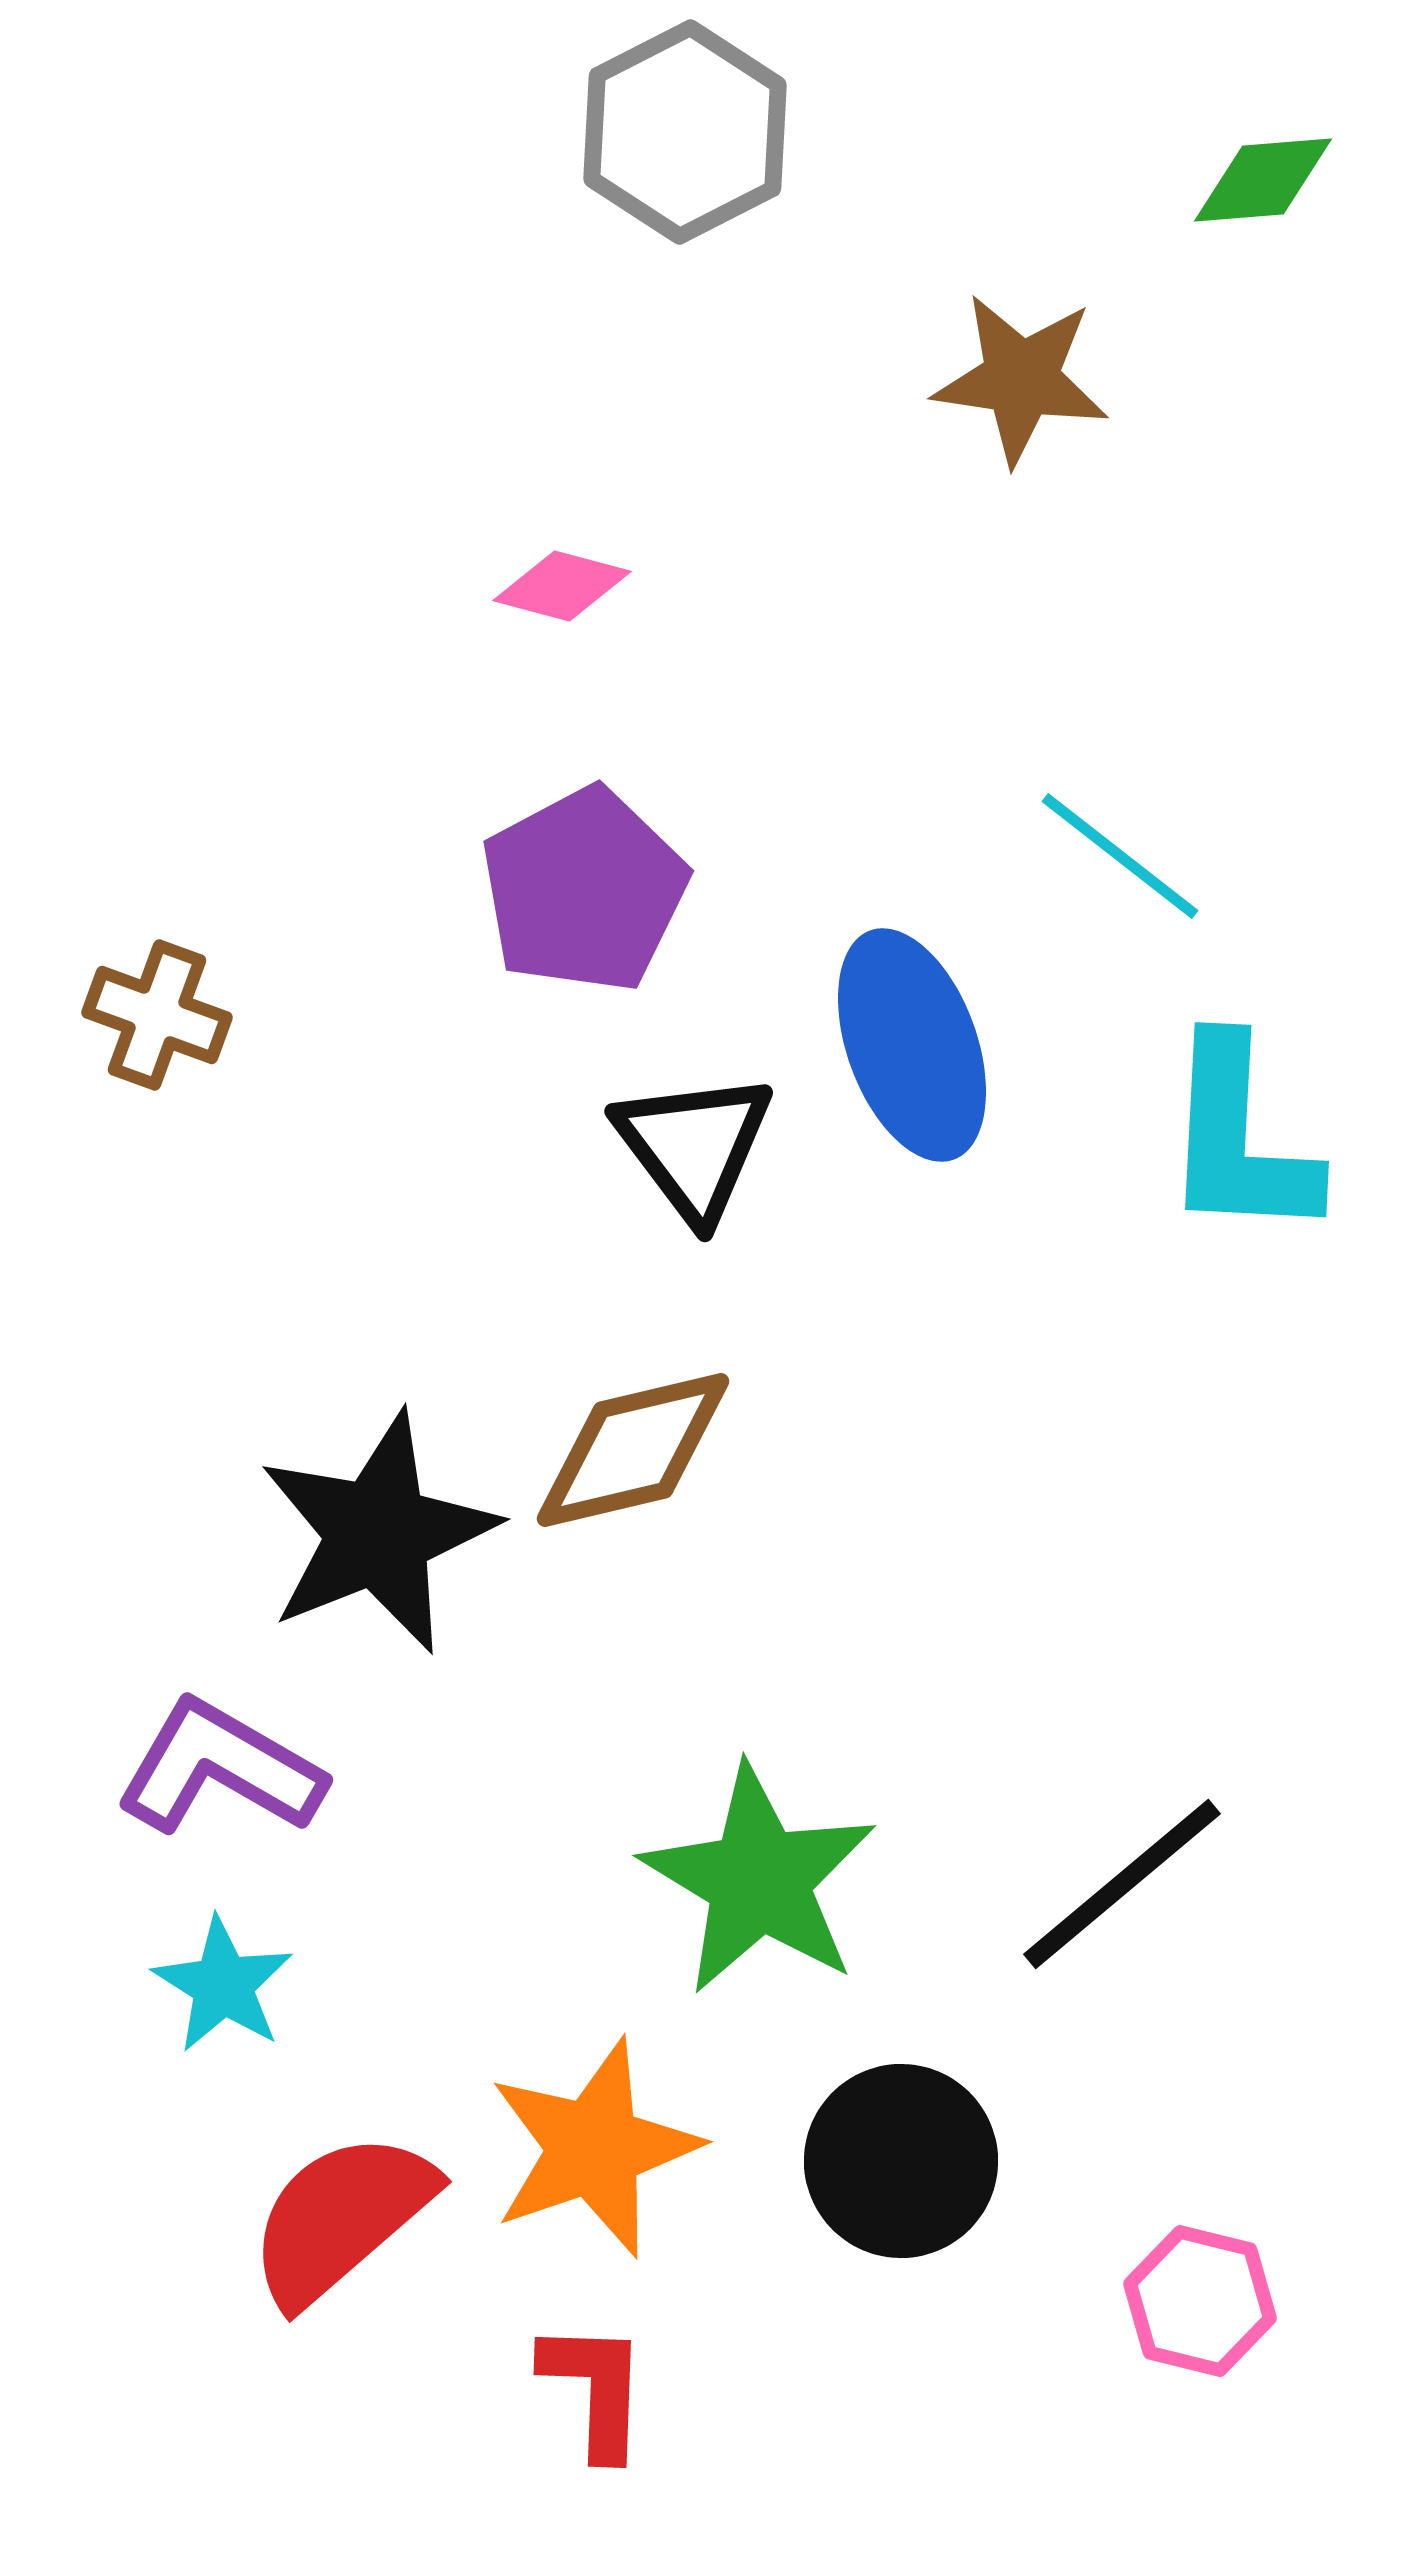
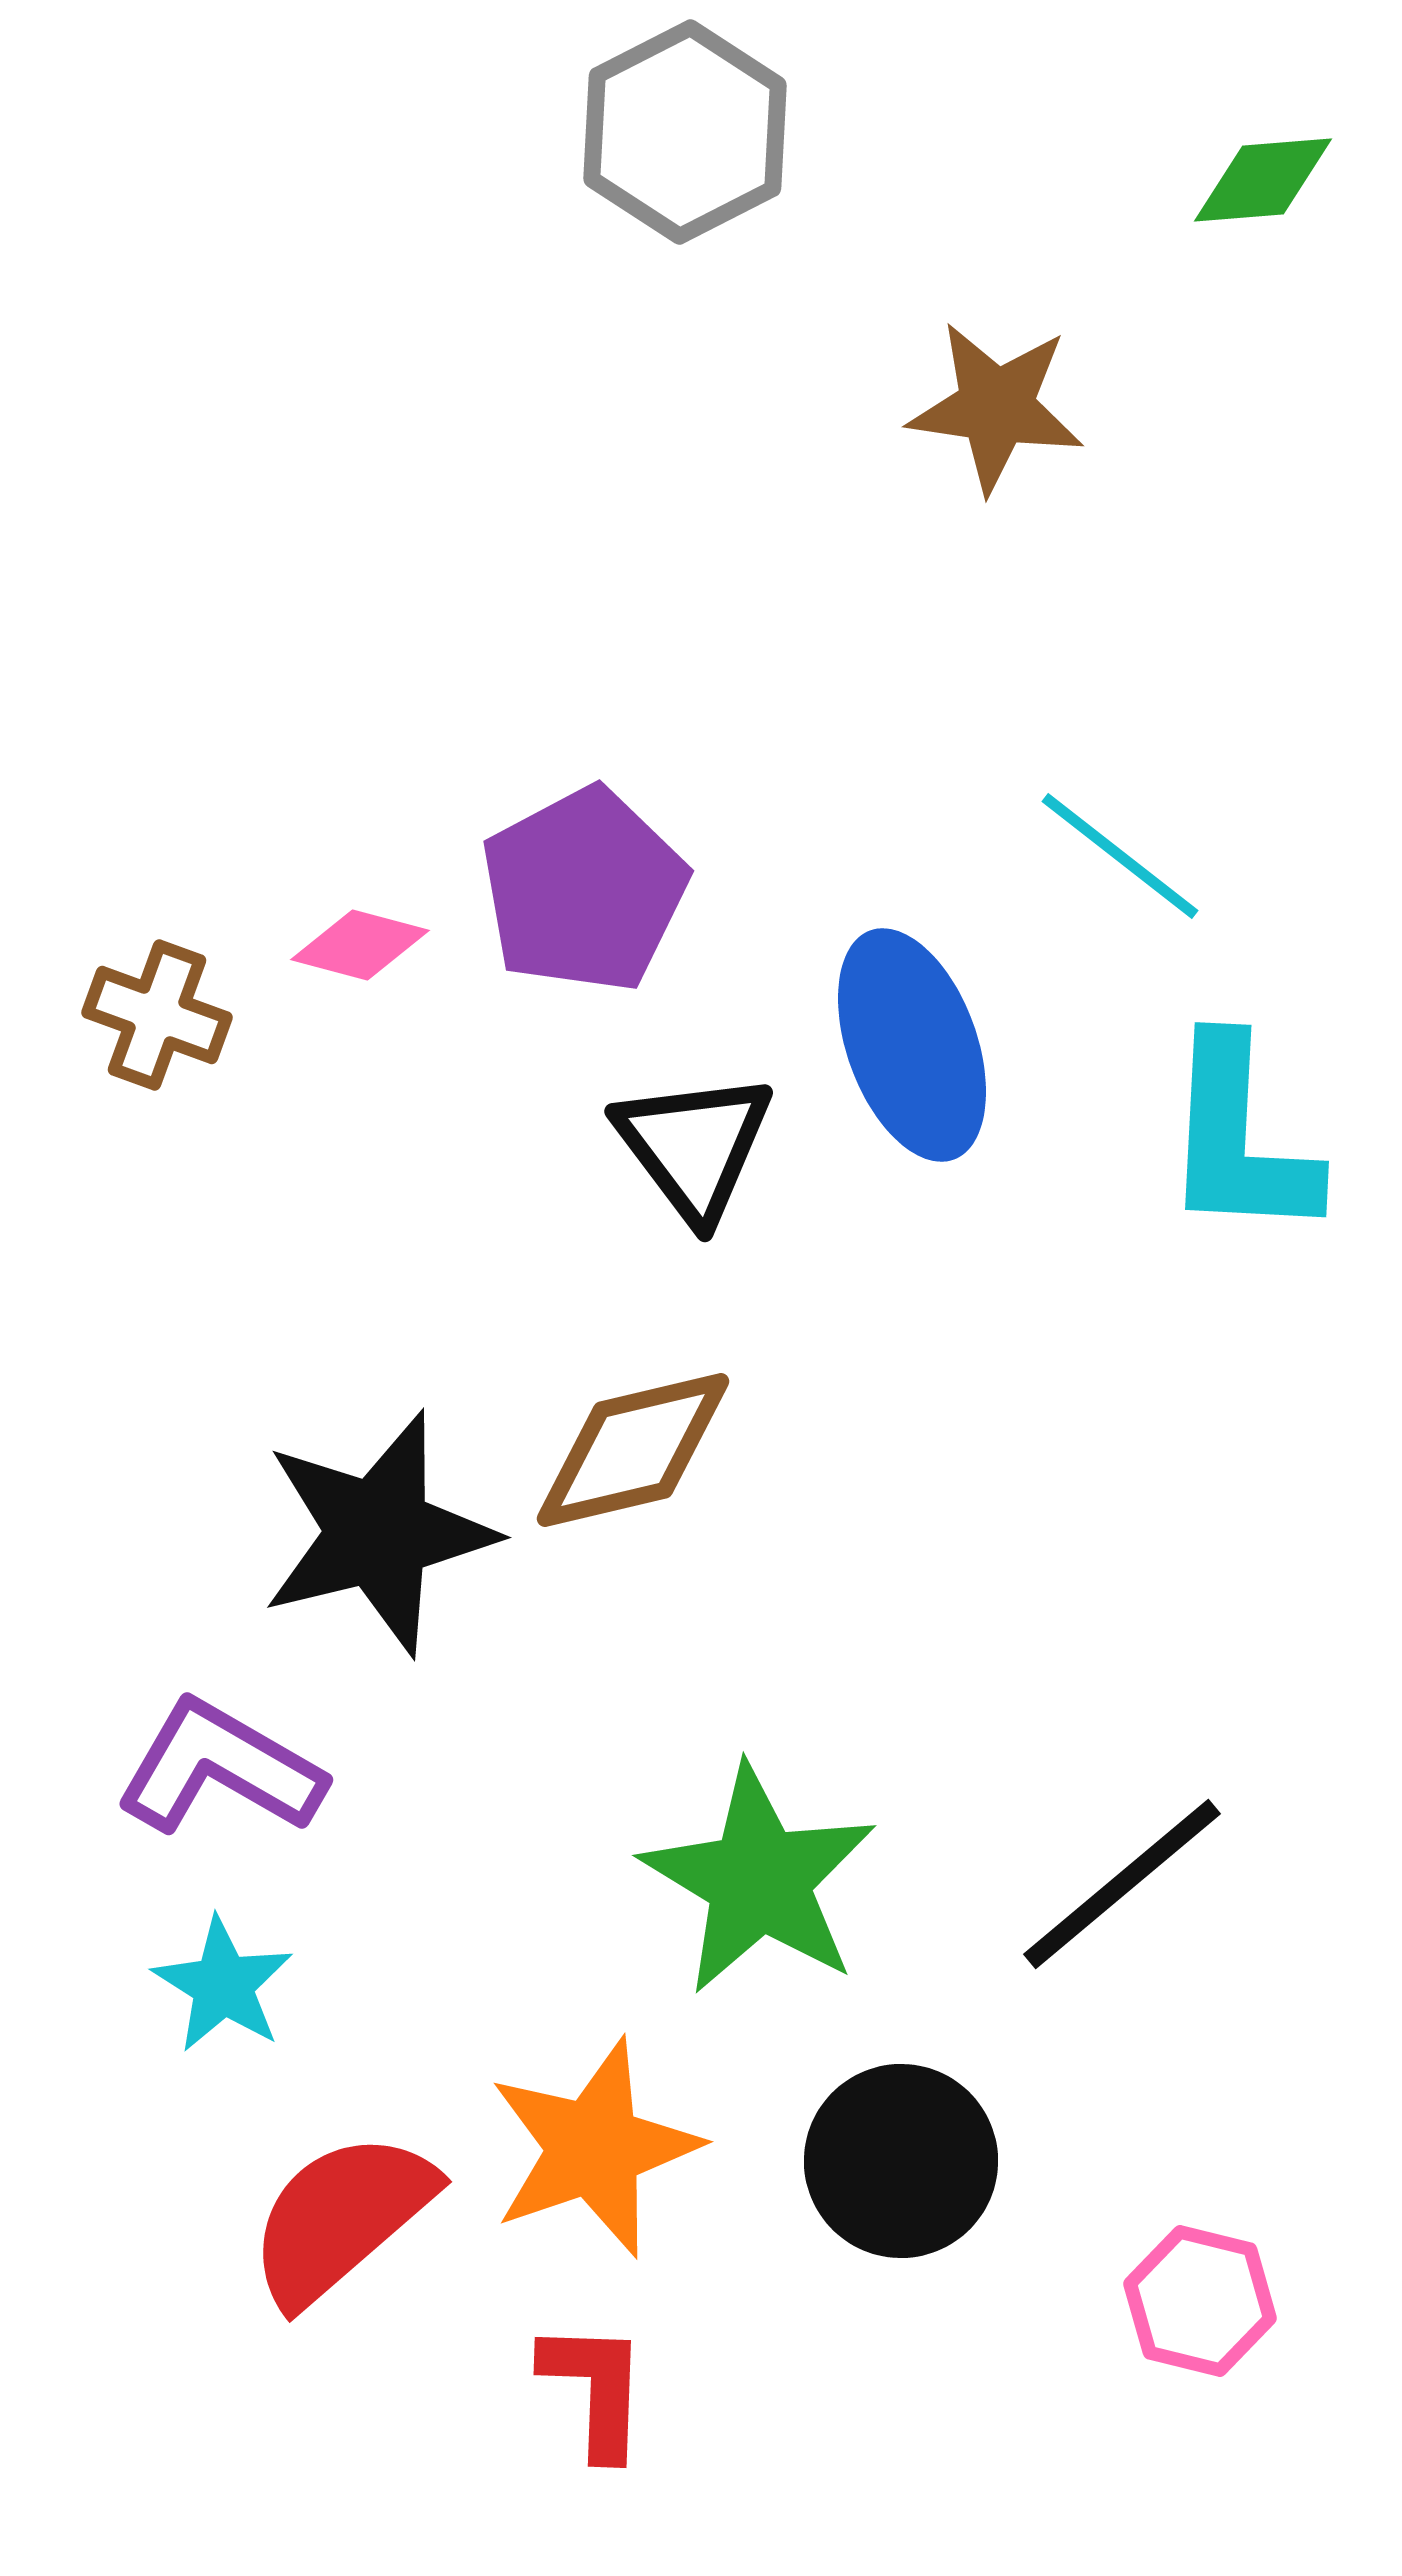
brown star: moved 25 px left, 28 px down
pink diamond: moved 202 px left, 359 px down
black star: rotated 8 degrees clockwise
